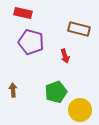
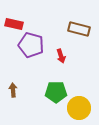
red rectangle: moved 9 px left, 11 px down
purple pentagon: moved 3 px down
red arrow: moved 4 px left
green pentagon: rotated 20 degrees clockwise
yellow circle: moved 1 px left, 2 px up
